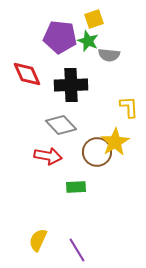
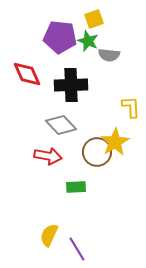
yellow L-shape: moved 2 px right
yellow semicircle: moved 11 px right, 5 px up
purple line: moved 1 px up
